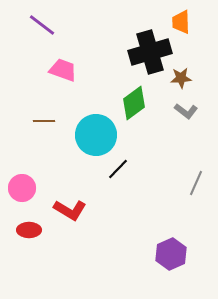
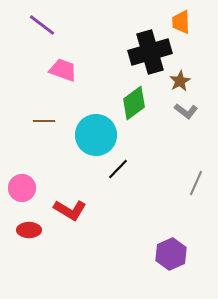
brown star: moved 1 px left, 3 px down; rotated 25 degrees counterclockwise
